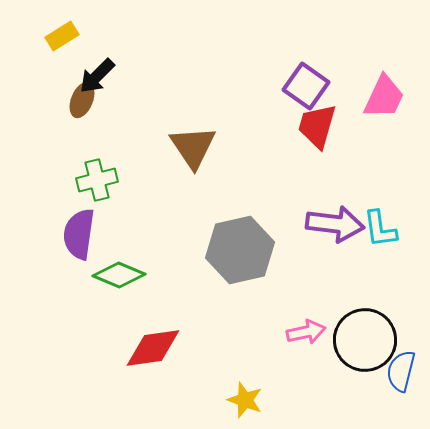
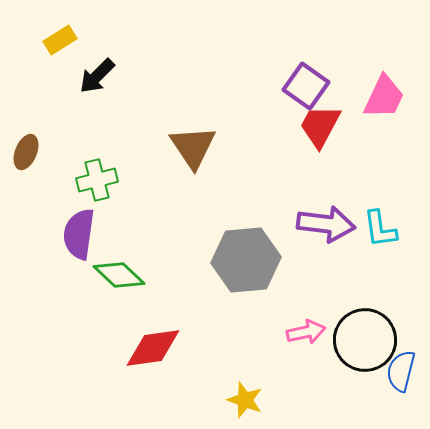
yellow rectangle: moved 2 px left, 4 px down
brown ellipse: moved 56 px left, 52 px down
red trapezoid: moved 3 px right; rotated 12 degrees clockwise
purple arrow: moved 9 px left
gray hexagon: moved 6 px right, 10 px down; rotated 8 degrees clockwise
green diamond: rotated 21 degrees clockwise
